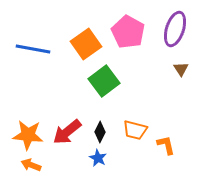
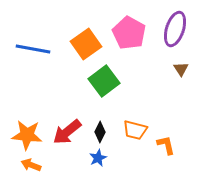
pink pentagon: moved 1 px right, 1 px down
orange star: moved 1 px left
blue star: rotated 18 degrees clockwise
